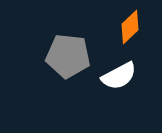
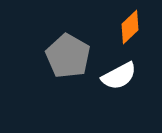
gray pentagon: rotated 24 degrees clockwise
